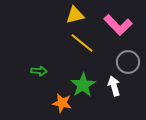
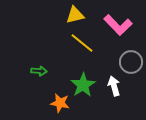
gray circle: moved 3 px right
orange star: moved 2 px left
